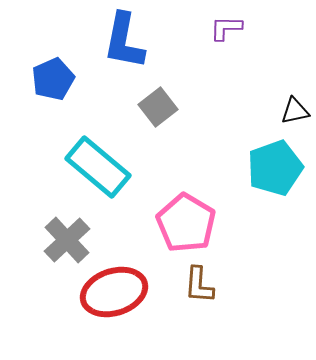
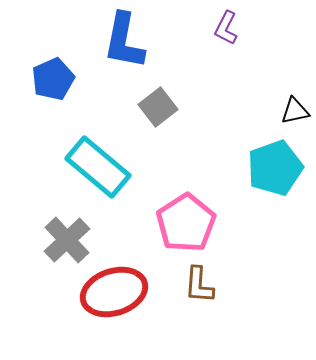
purple L-shape: rotated 64 degrees counterclockwise
pink pentagon: rotated 8 degrees clockwise
